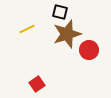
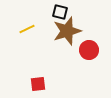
brown star: moved 3 px up
red square: moved 1 px right; rotated 28 degrees clockwise
